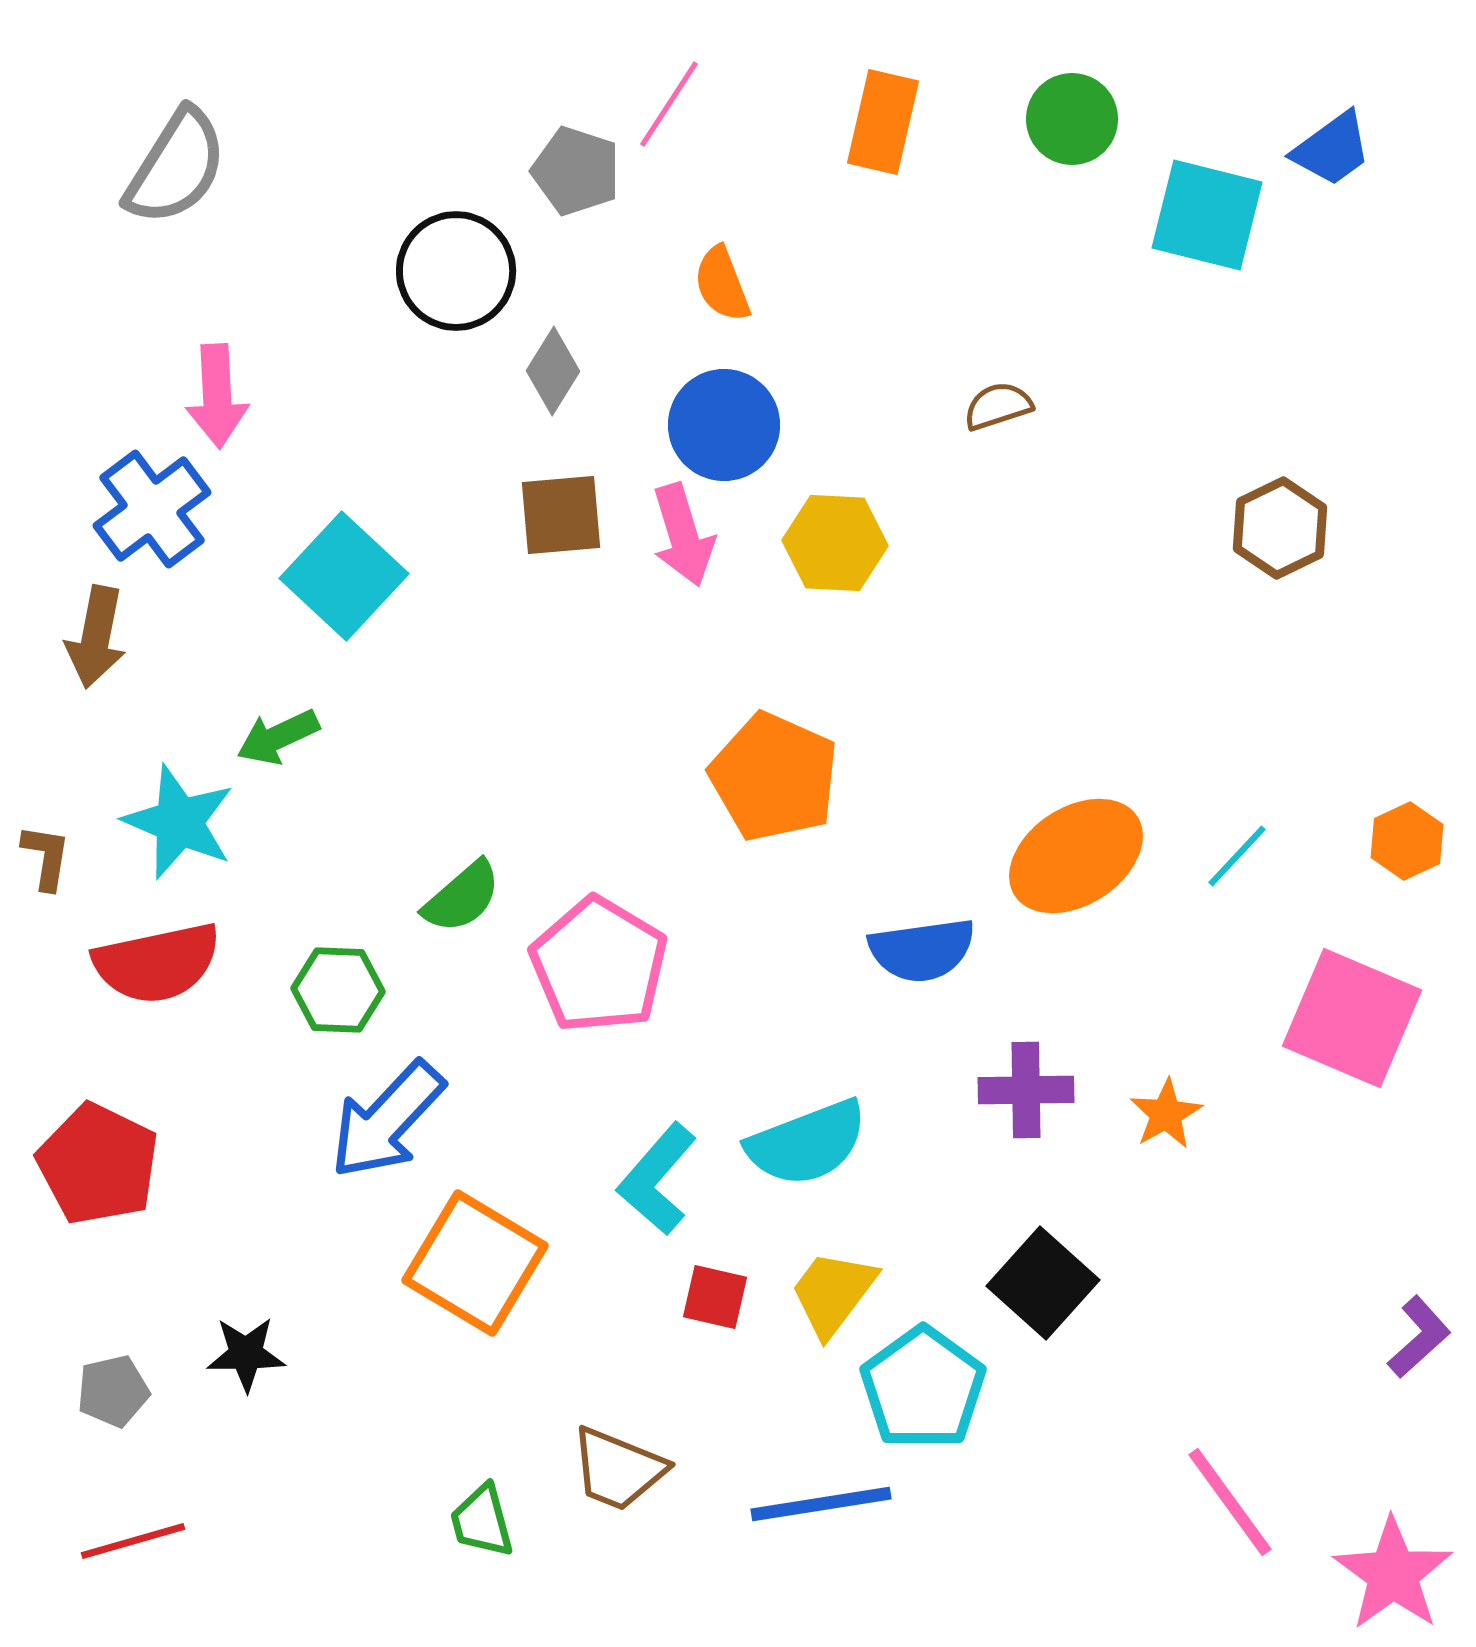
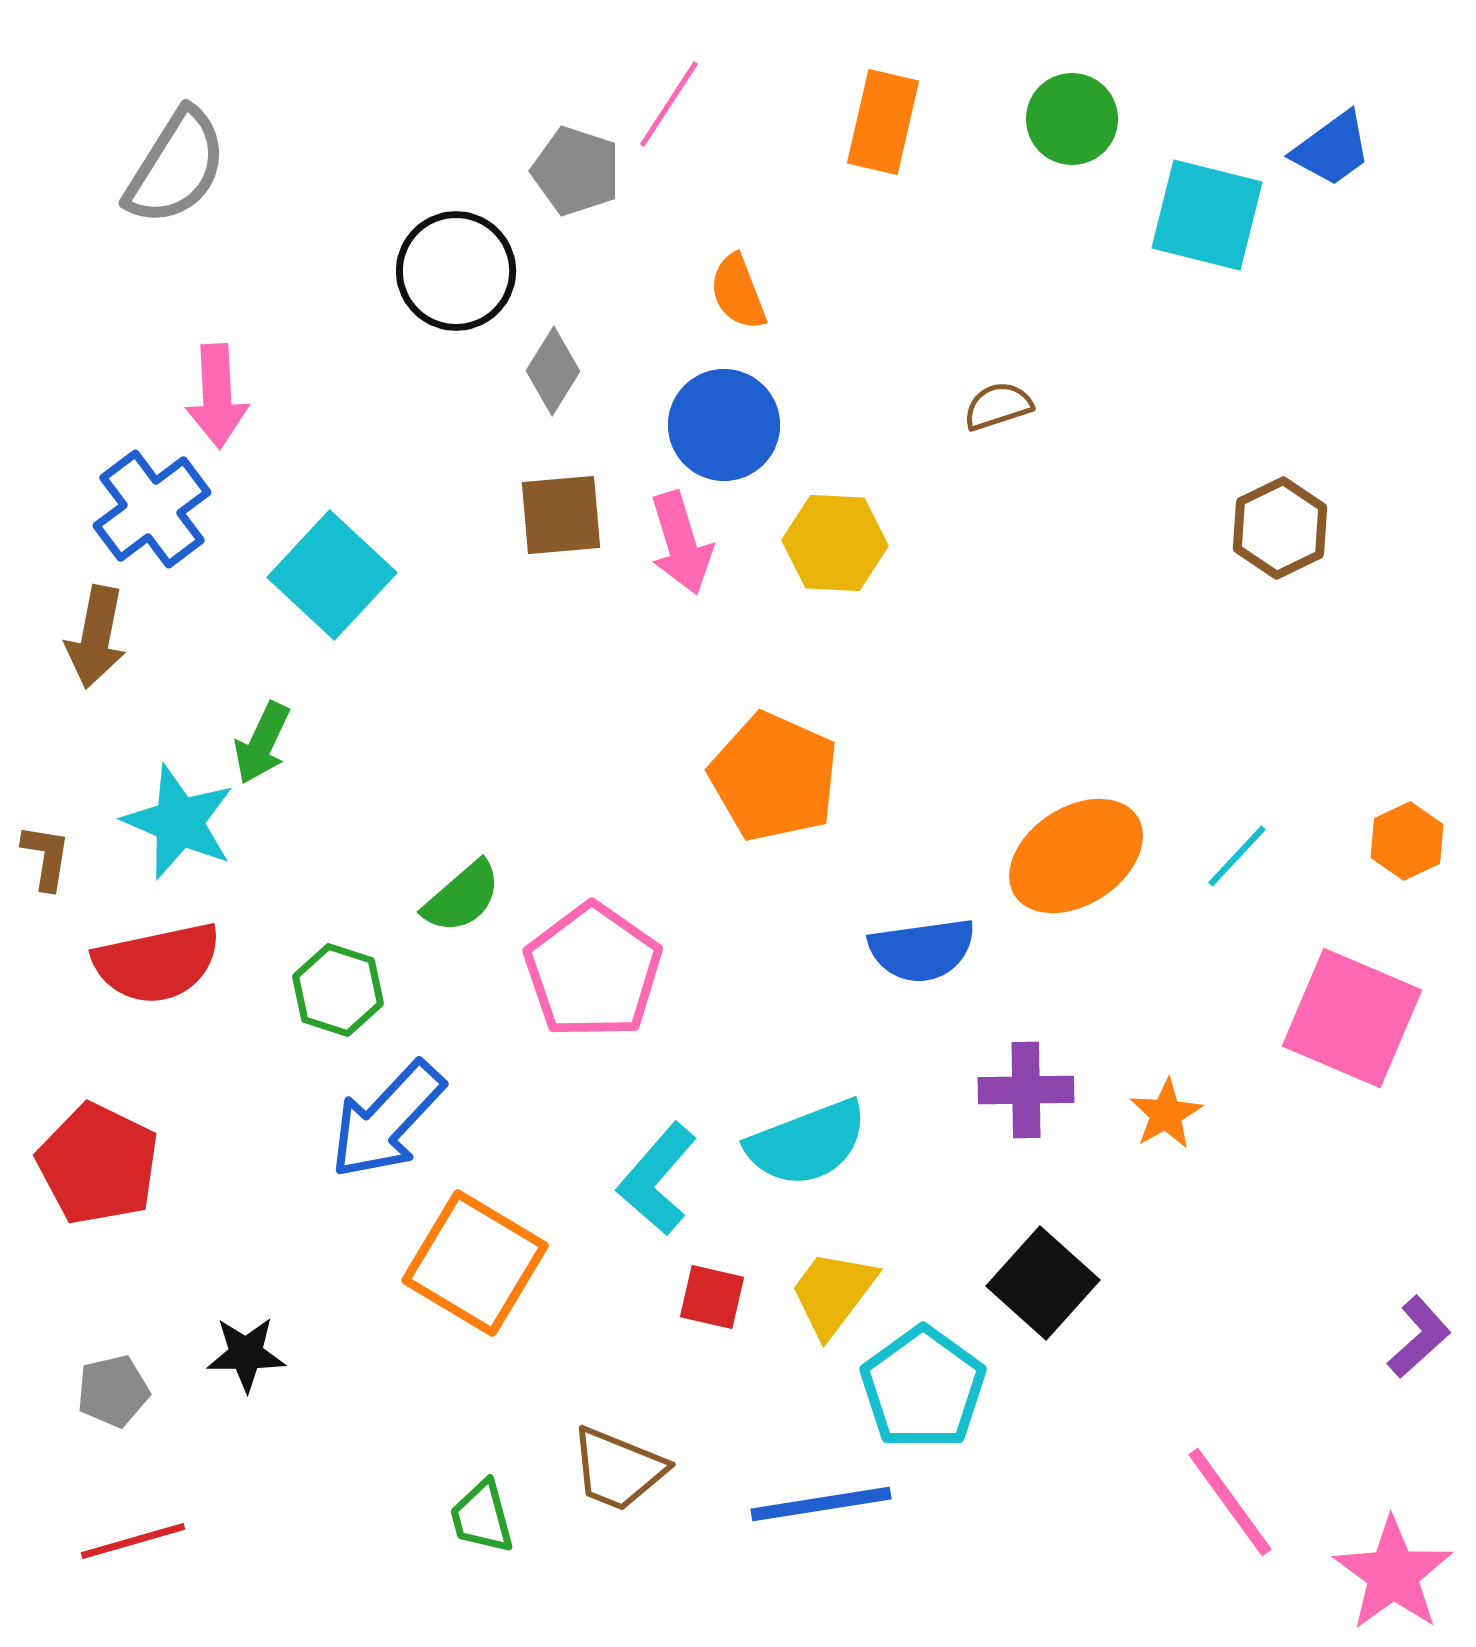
orange semicircle at (722, 284): moved 16 px right, 8 px down
pink arrow at (683, 535): moved 2 px left, 8 px down
cyan square at (344, 576): moved 12 px left, 1 px up
green arrow at (278, 737): moved 16 px left, 6 px down; rotated 40 degrees counterclockwise
pink pentagon at (599, 965): moved 6 px left, 6 px down; rotated 4 degrees clockwise
green hexagon at (338, 990): rotated 16 degrees clockwise
red square at (715, 1297): moved 3 px left
green trapezoid at (482, 1521): moved 4 px up
